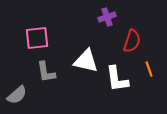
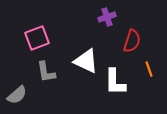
pink square: rotated 15 degrees counterclockwise
white triangle: rotated 12 degrees clockwise
white L-shape: moved 2 px left, 3 px down; rotated 8 degrees clockwise
